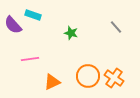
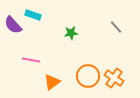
green star: rotated 24 degrees counterclockwise
pink line: moved 1 px right, 1 px down; rotated 18 degrees clockwise
orange triangle: rotated 12 degrees counterclockwise
